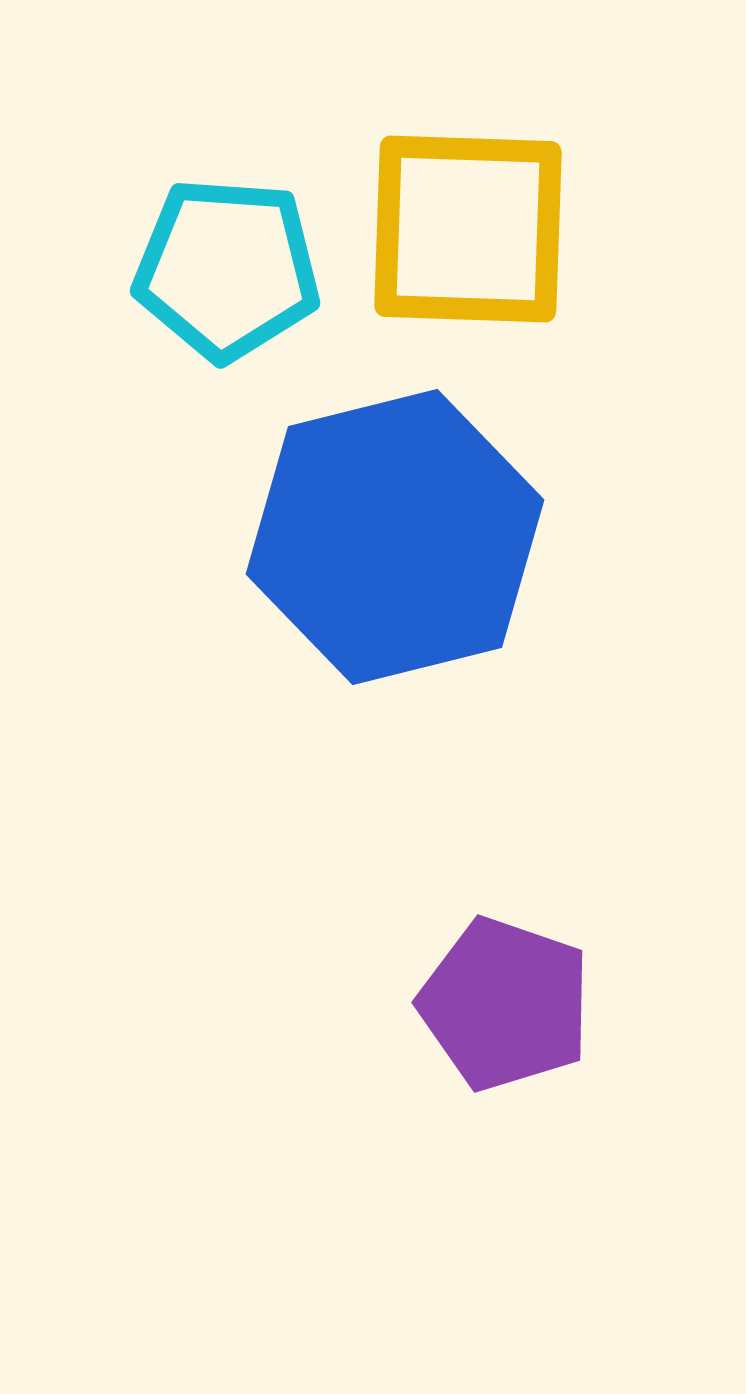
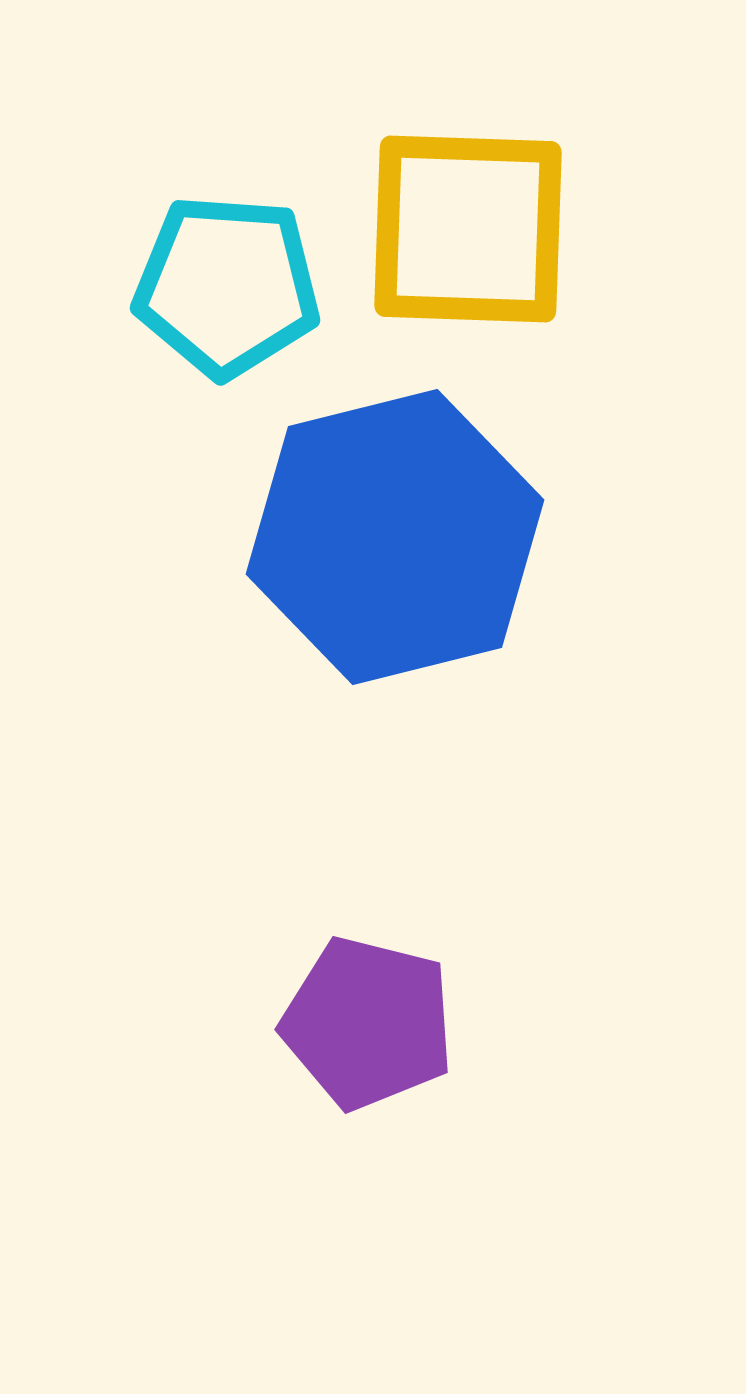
cyan pentagon: moved 17 px down
purple pentagon: moved 137 px left, 19 px down; rotated 5 degrees counterclockwise
